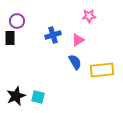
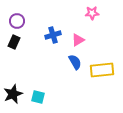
pink star: moved 3 px right, 3 px up
black rectangle: moved 4 px right, 4 px down; rotated 24 degrees clockwise
black star: moved 3 px left, 2 px up
